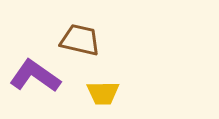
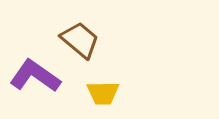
brown trapezoid: rotated 27 degrees clockwise
